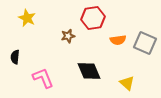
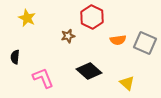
red hexagon: moved 1 px left, 1 px up; rotated 25 degrees counterclockwise
black diamond: rotated 25 degrees counterclockwise
